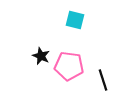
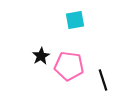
cyan square: rotated 24 degrees counterclockwise
black star: rotated 18 degrees clockwise
